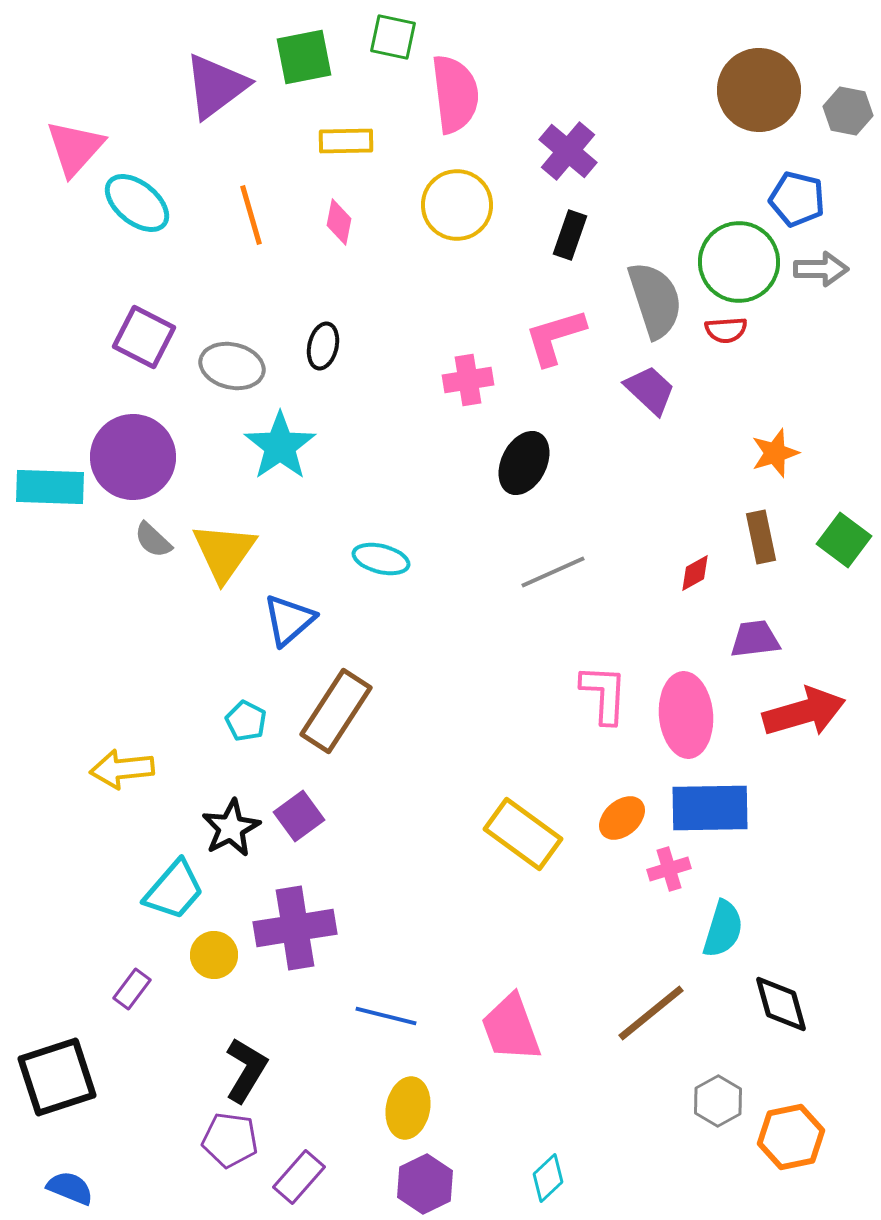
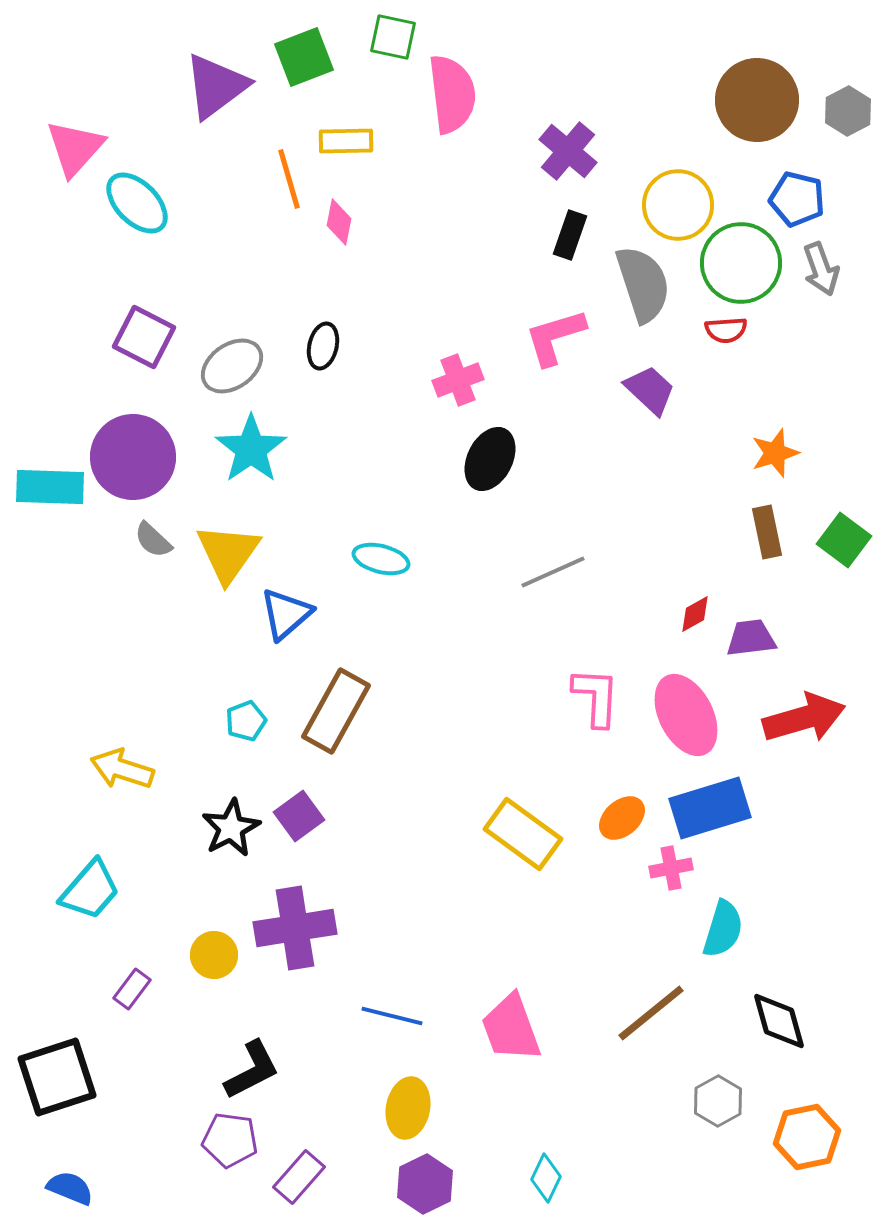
green square at (304, 57): rotated 10 degrees counterclockwise
brown circle at (759, 90): moved 2 px left, 10 px down
pink semicircle at (455, 94): moved 3 px left
gray hexagon at (848, 111): rotated 21 degrees clockwise
cyan ellipse at (137, 203): rotated 6 degrees clockwise
yellow circle at (457, 205): moved 221 px right
orange line at (251, 215): moved 38 px right, 36 px up
green circle at (739, 262): moved 2 px right, 1 px down
gray arrow at (821, 269): rotated 70 degrees clockwise
gray semicircle at (655, 300): moved 12 px left, 16 px up
gray ellipse at (232, 366): rotated 48 degrees counterclockwise
pink cross at (468, 380): moved 10 px left; rotated 12 degrees counterclockwise
cyan star at (280, 446): moved 29 px left, 3 px down
black ellipse at (524, 463): moved 34 px left, 4 px up
brown rectangle at (761, 537): moved 6 px right, 5 px up
yellow triangle at (224, 552): moved 4 px right, 1 px down
red diamond at (695, 573): moved 41 px down
blue triangle at (289, 620): moved 3 px left, 6 px up
purple trapezoid at (755, 639): moved 4 px left, 1 px up
pink L-shape at (604, 694): moved 8 px left, 3 px down
brown rectangle at (336, 711): rotated 4 degrees counterclockwise
red arrow at (804, 712): moved 6 px down
pink ellipse at (686, 715): rotated 22 degrees counterclockwise
cyan pentagon at (246, 721): rotated 24 degrees clockwise
yellow arrow at (122, 769): rotated 24 degrees clockwise
blue rectangle at (710, 808): rotated 16 degrees counterclockwise
pink cross at (669, 869): moved 2 px right, 1 px up; rotated 6 degrees clockwise
cyan trapezoid at (174, 890): moved 84 px left
black diamond at (781, 1004): moved 2 px left, 17 px down
blue line at (386, 1016): moved 6 px right
black L-shape at (246, 1070): moved 6 px right; rotated 32 degrees clockwise
orange hexagon at (791, 1137): moved 16 px right
cyan diamond at (548, 1178): moved 2 px left; rotated 21 degrees counterclockwise
